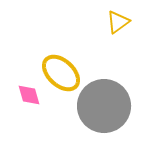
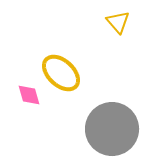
yellow triangle: rotated 35 degrees counterclockwise
gray circle: moved 8 px right, 23 px down
